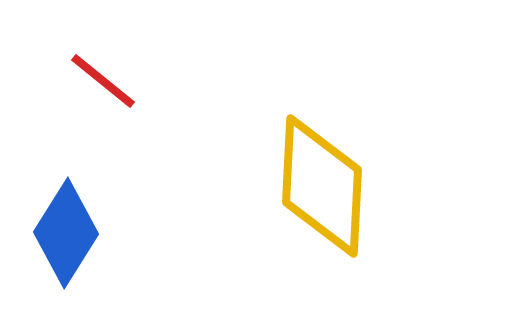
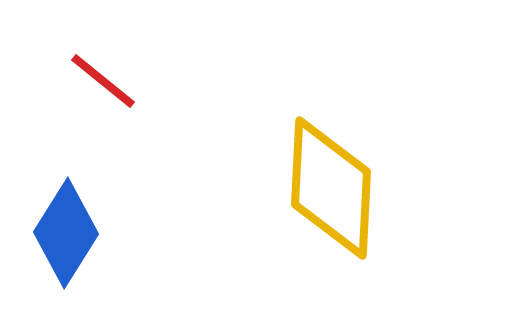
yellow diamond: moved 9 px right, 2 px down
